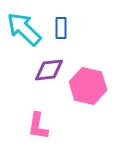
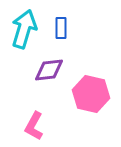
cyan arrow: rotated 63 degrees clockwise
pink hexagon: moved 3 px right, 8 px down
pink L-shape: moved 4 px left; rotated 20 degrees clockwise
